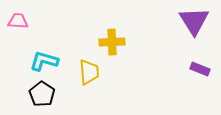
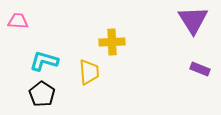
purple triangle: moved 1 px left, 1 px up
